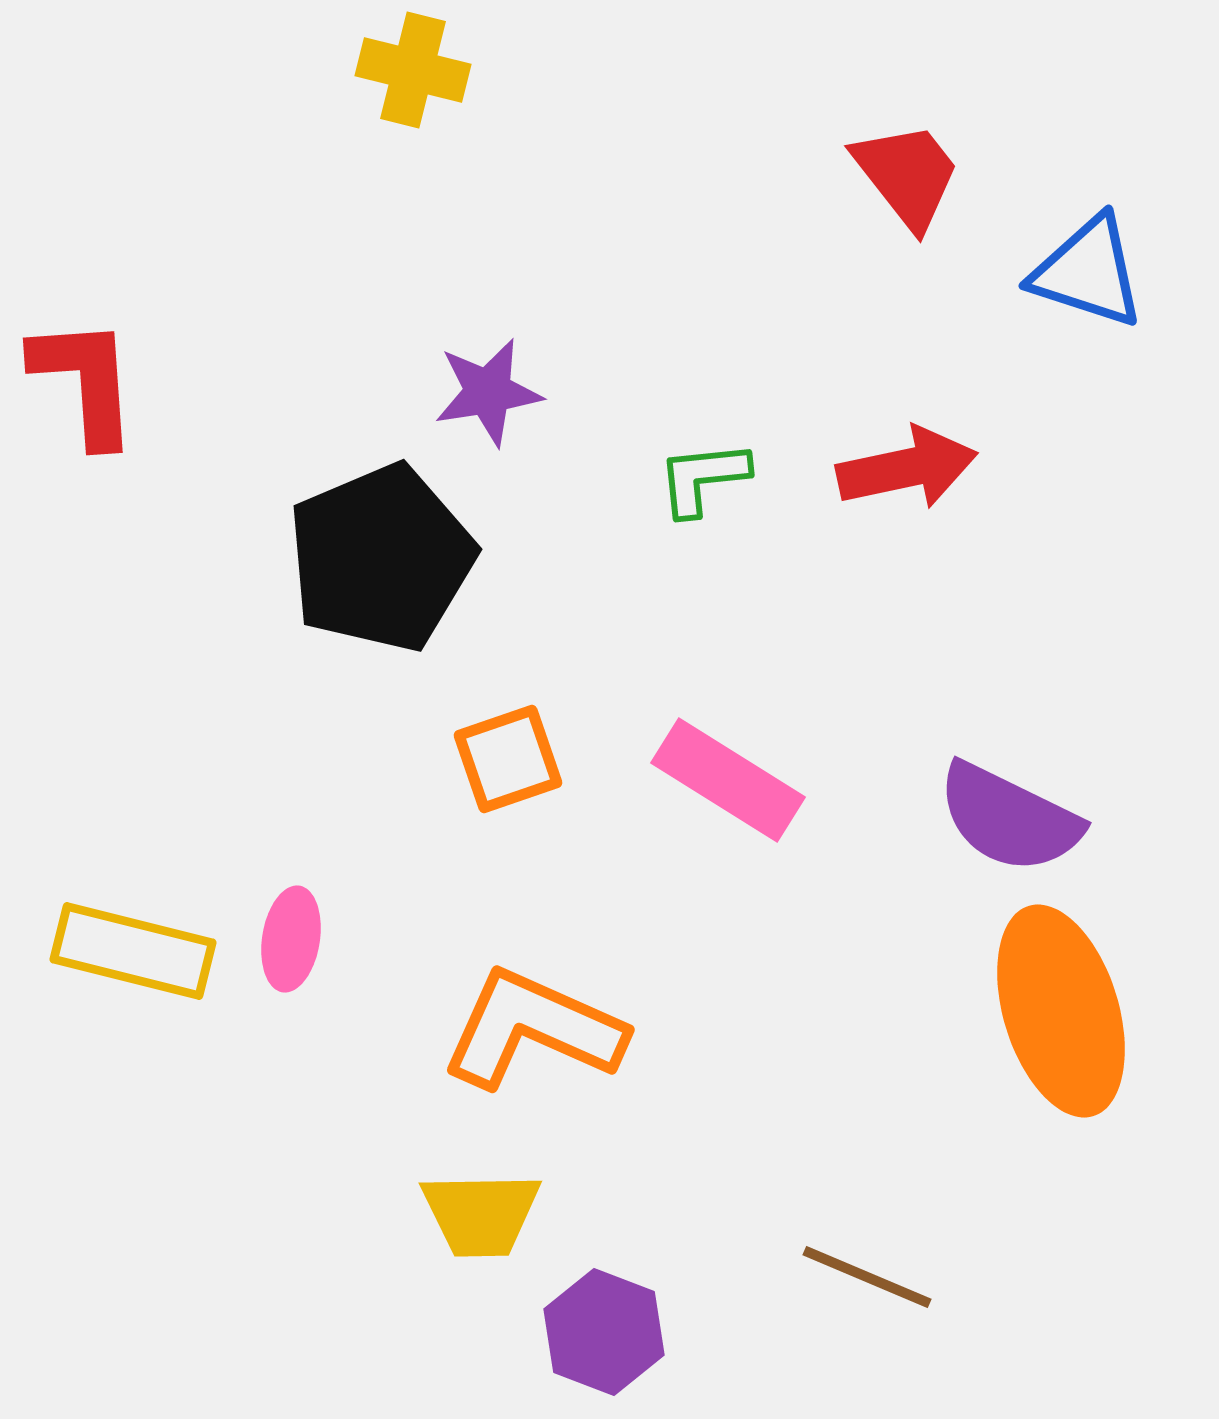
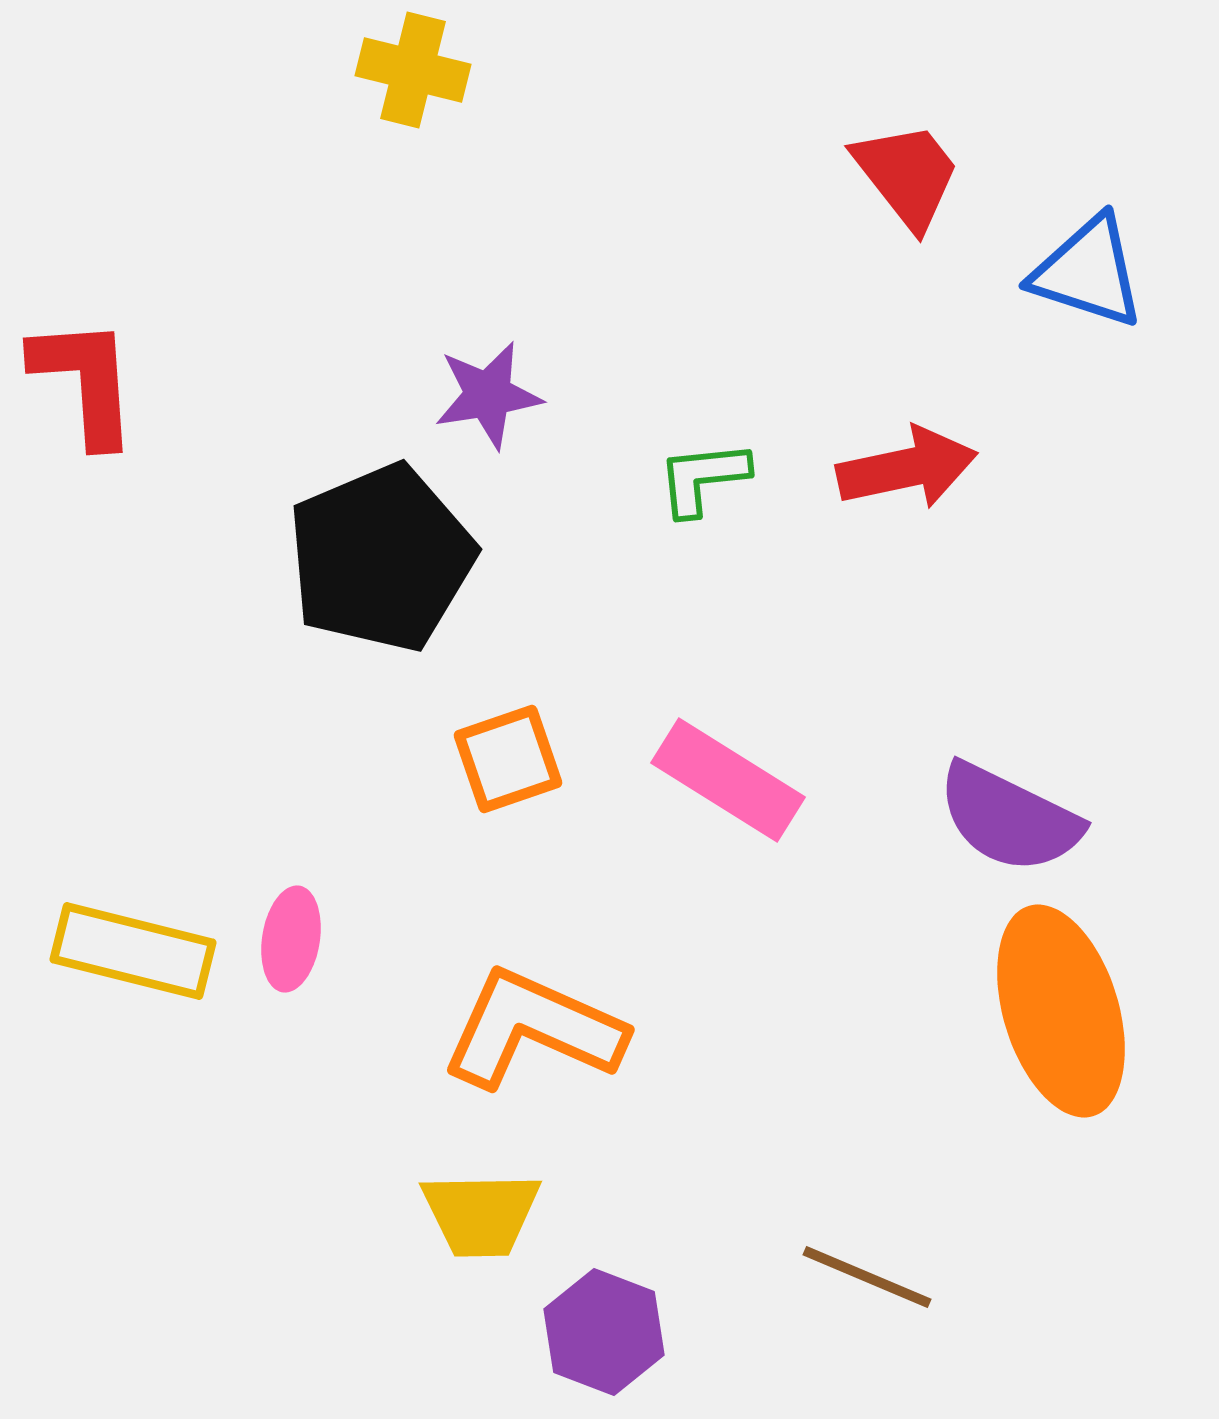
purple star: moved 3 px down
